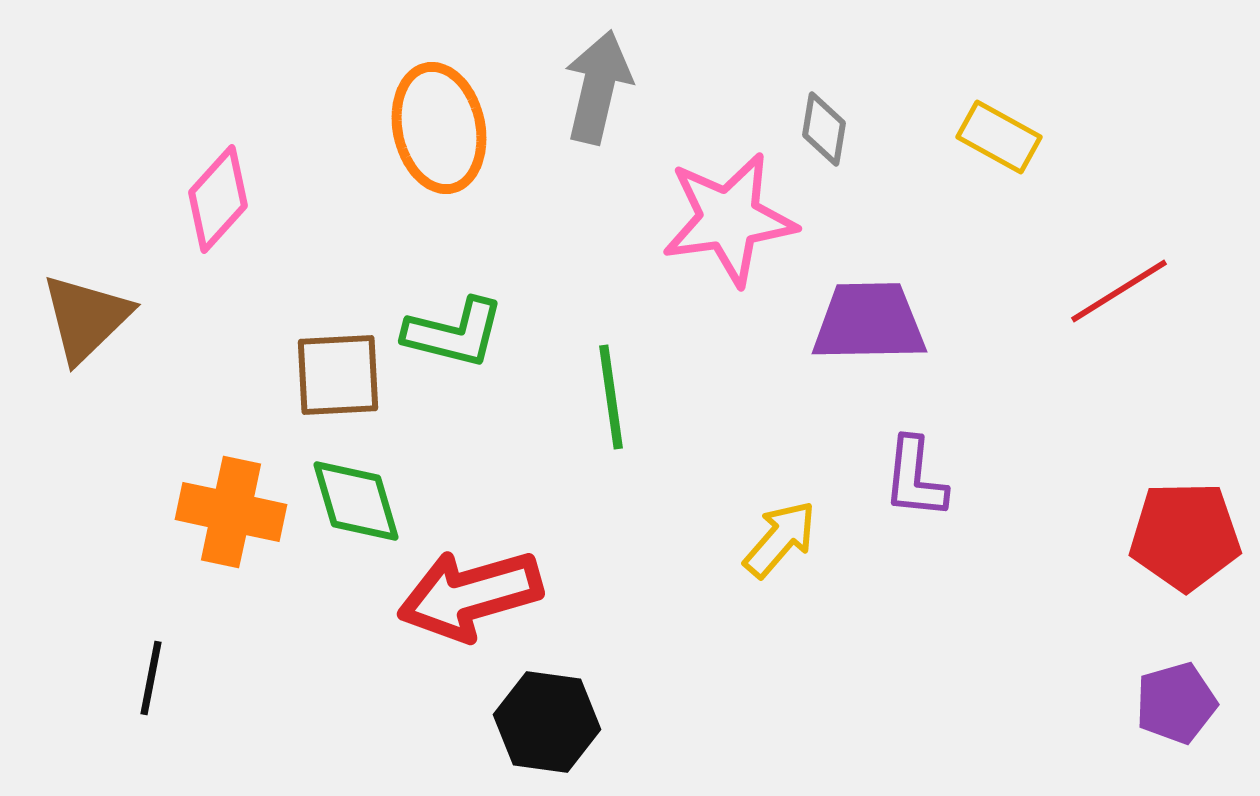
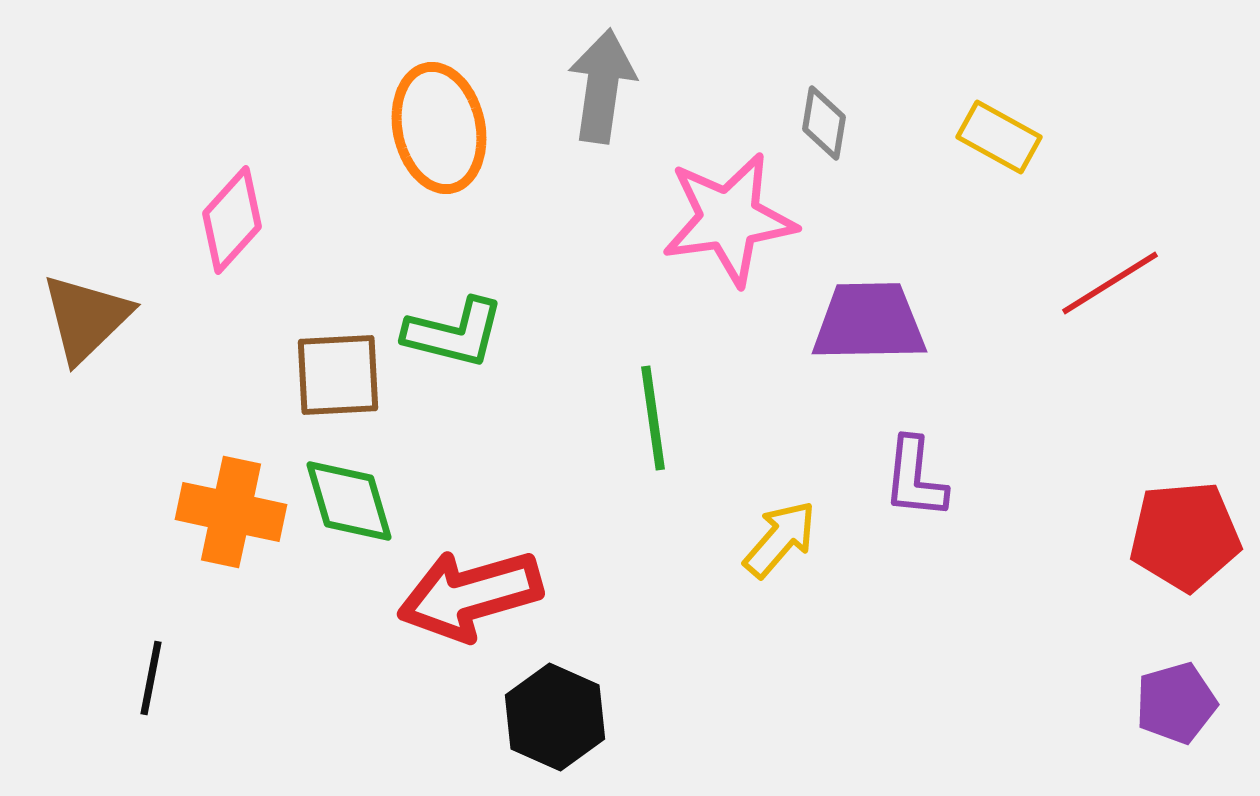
gray arrow: moved 4 px right, 1 px up; rotated 5 degrees counterclockwise
gray diamond: moved 6 px up
pink diamond: moved 14 px right, 21 px down
red line: moved 9 px left, 8 px up
green line: moved 42 px right, 21 px down
green diamond: moved 7 px left
red pentagon: rotated 4 degrees counterclockwise
black hexagon: moved 8 px right, 5 px up; rotated 16 degrees clockwise
